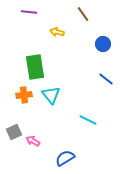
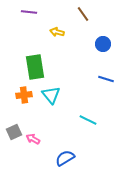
blue line: rotated 21 degrees counterclockwise
pink arrow: moved 2 px up
